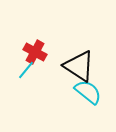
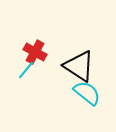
cyan semicircle: moved 1 px left, 1 px down
